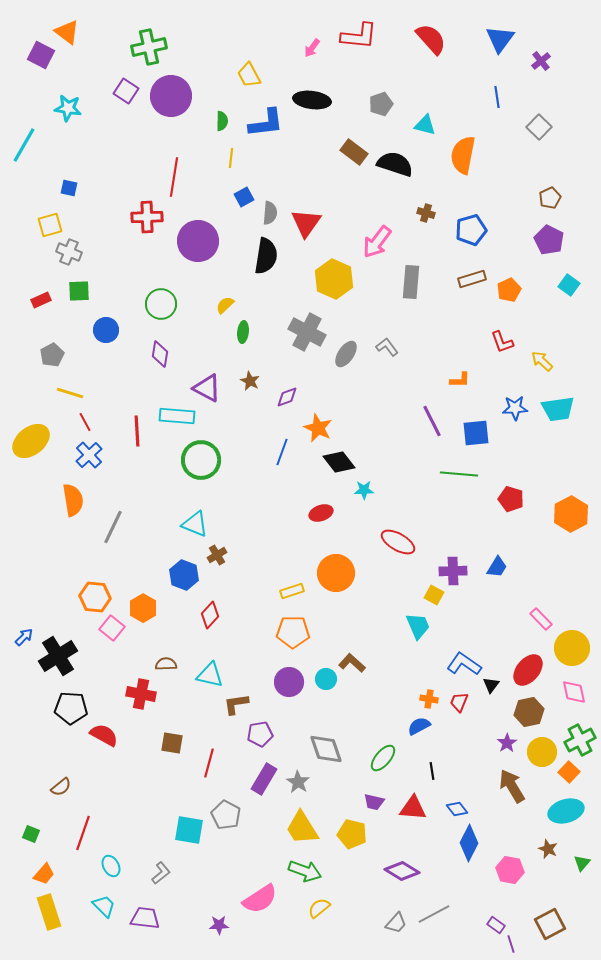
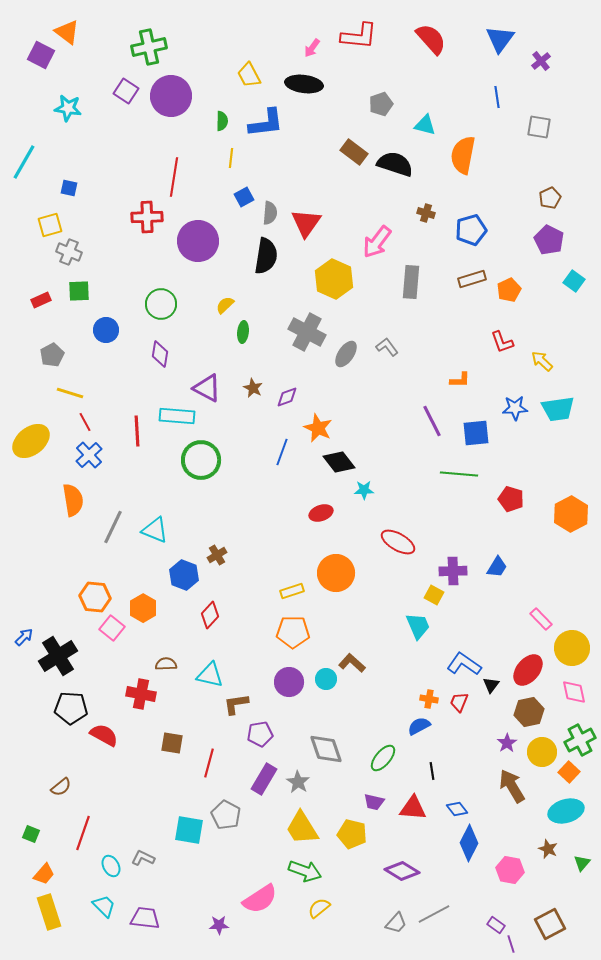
black ellipse at (312, 100): moved 8 px left, 16 px up
gray square at (539, 127): rotated 35 degrees counterclockwise
cyan line at (24, 145): moved 17 px down
cyan square at (569, 285): moved 5 px right, 4 px up
brown star at (250, 381): moved 3 px right, 7 px down
cyan triangle at (195, 524): moved 40 px left, 6 px down
gray L-shape at (161, 873): moved 18 px left, 15 px up; rotated 115 degrees counterclockwise
